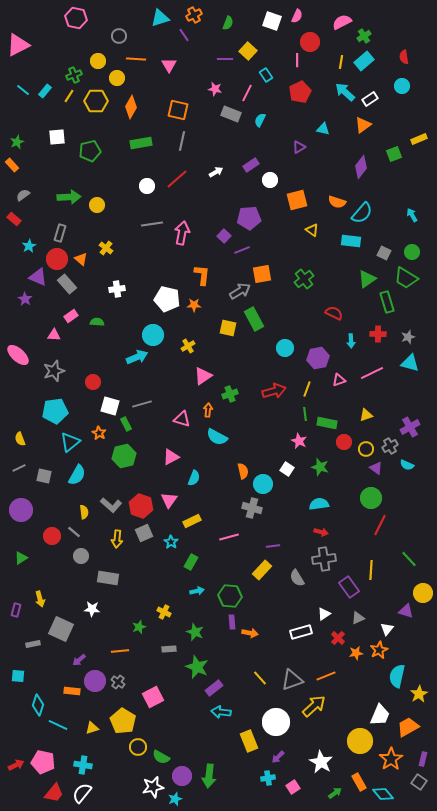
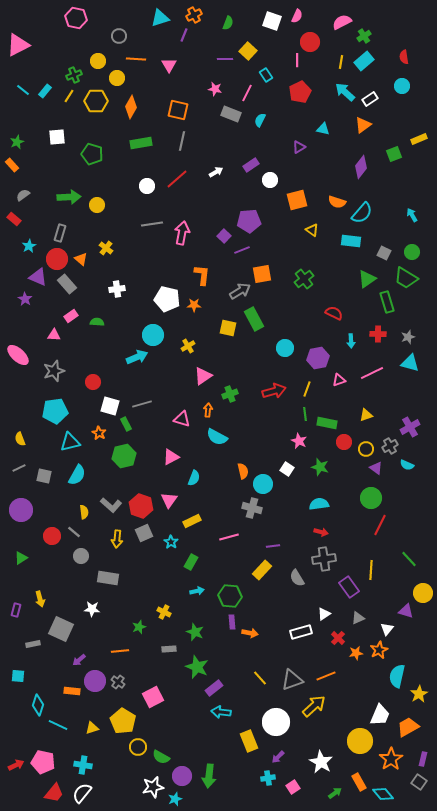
purple line at (184, 35): rotated 56 degrees clockwise
green pentagon at (90, 151): moved 2 px right, 3 px down; rotated 30 degrees clockwise
purple pentagon at (249, 218): moved 3 px down
cyan triangle at (70, 442): rotated 25 degrees clockwise
